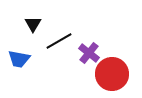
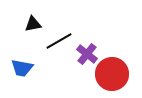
black triangle: rotated 48 degrees clockwise
purple cross: moved 2 px left, 1 px down
blue trapezoid: moved 3 px right, 9 px down
